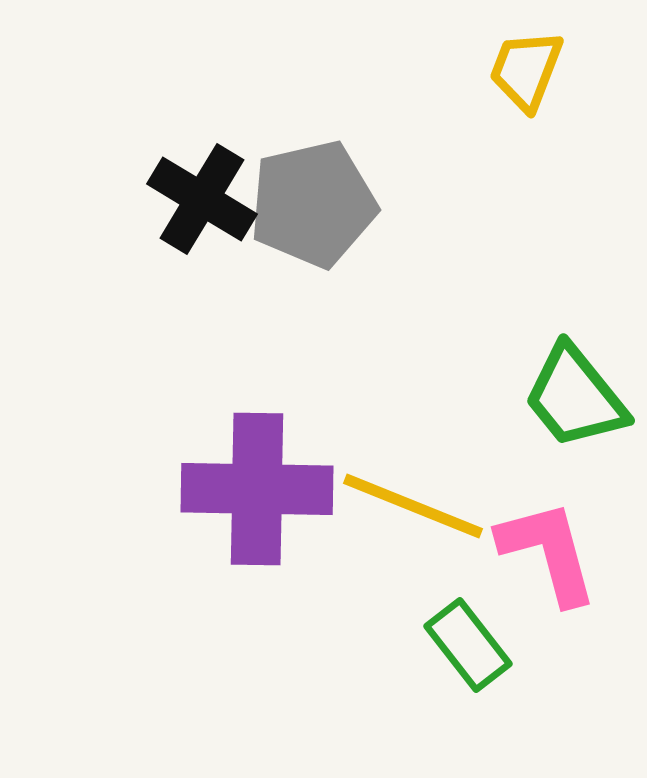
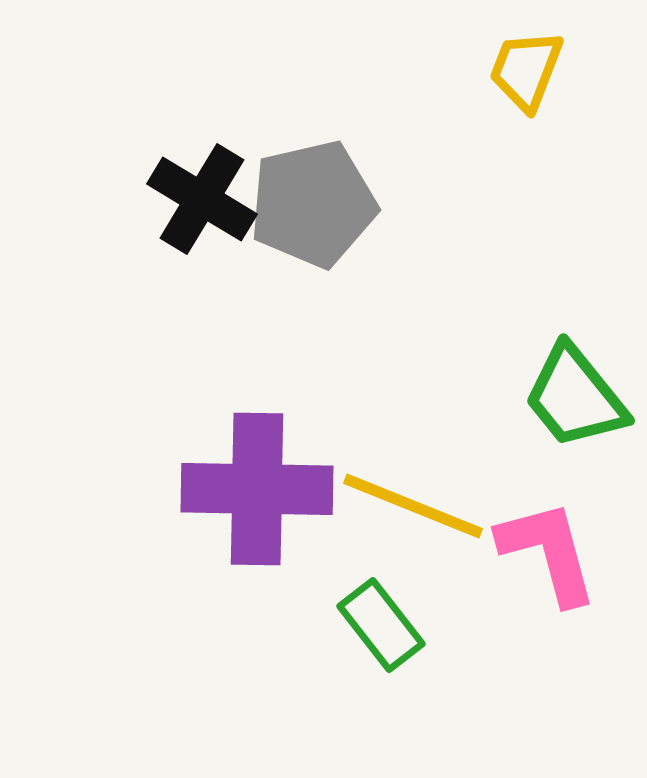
green rectangle: moved 87 px left, 20 px up
